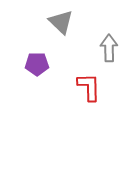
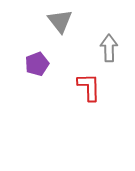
gray triangle: moved 1 px left, 1 px up; rotated 8 degrees clockwise
purple pentagon: rotated 20 degrees counterclockwise
